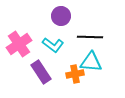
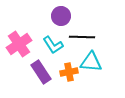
black line: moved 8 px left
cyan L-shape: rotated 20 degrees clockwise
orange cross: moved 6 px left, 2 px up
